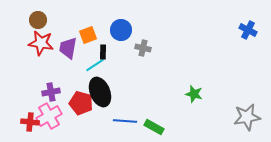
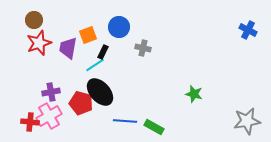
brown circle: moved 4 px left
blue circle: moved 2 px left, 3 px up
red star: moved 2 px left; rotated 30 degrees counterclockwise
black rectangle: rotated 24 degrees clockwise
black ellipse: rotated 20 degrees counterclockwise
gray star: moved 4 px down
